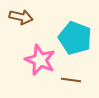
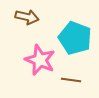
brown arrow: moved 6 px right
